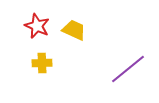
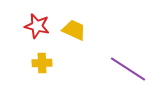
red star: rotated 10 degrees counterclockwise
purple line: rotated 72 degrees clockwise
